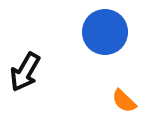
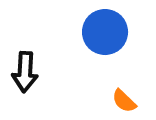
black arrow: rotated 27 degrees counterclockwise
